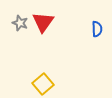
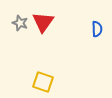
yellow square: moved 2 px up; rotated 30 degrees counterclockwise
